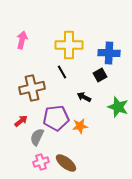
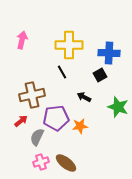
brown cross: moved 7 px down
